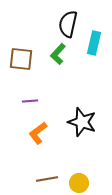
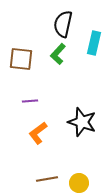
black semicircle: moved 5 px left
